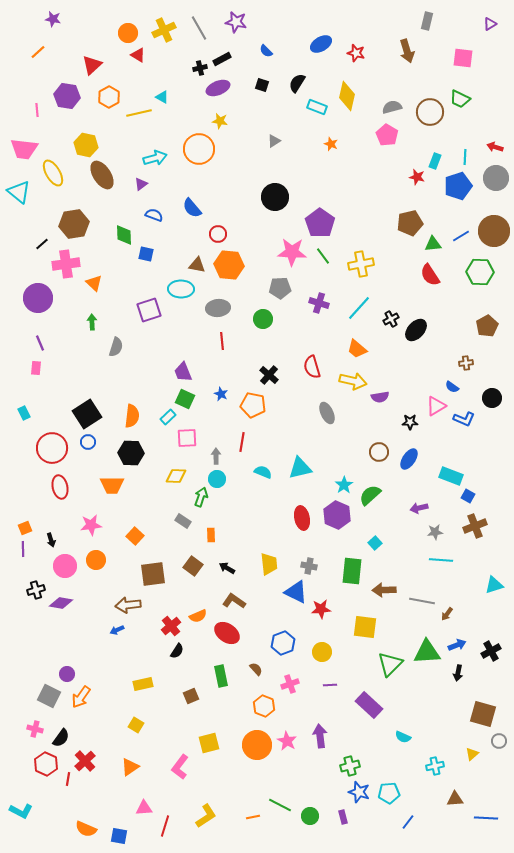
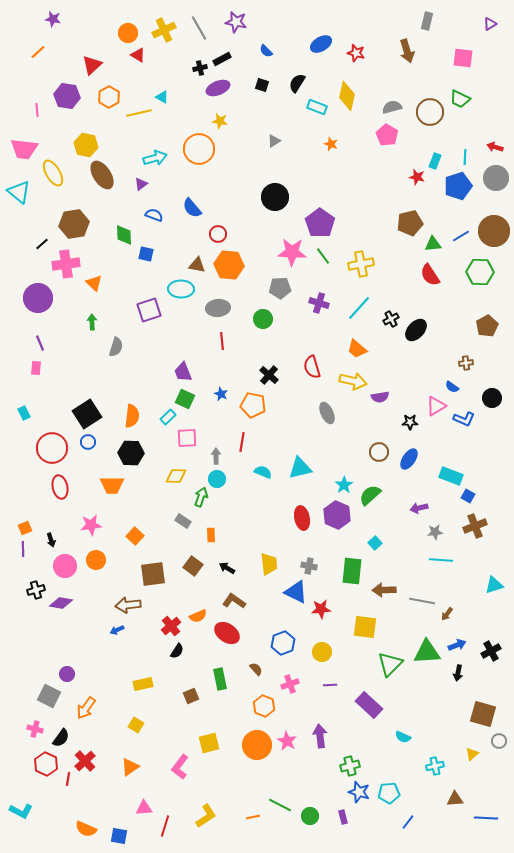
green rectangle at (221, 676): moved 1 px left, 3 px down
orange arrow at (81, 697): moved 5 px right, 11 px down
